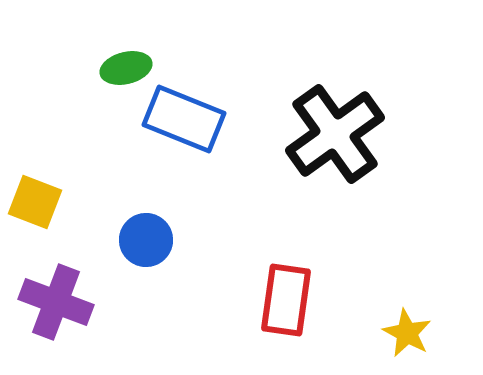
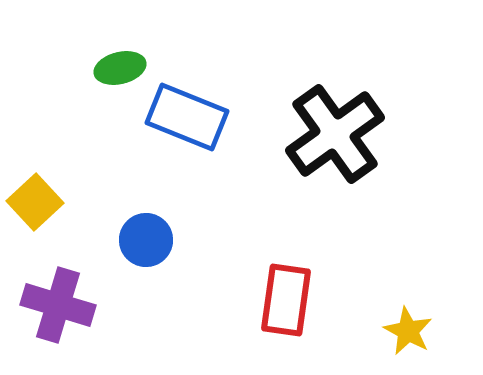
green ellipse: moved 6 px left
blue rectangle: moved 3 px right, 2 px up
yellow square: rotated 26 degrees clockwise
purple cross: moved 2 px right, 3 px down; rotated 4 degrees counterclockwise
yellow star: moved 1 px right, 2 px up
